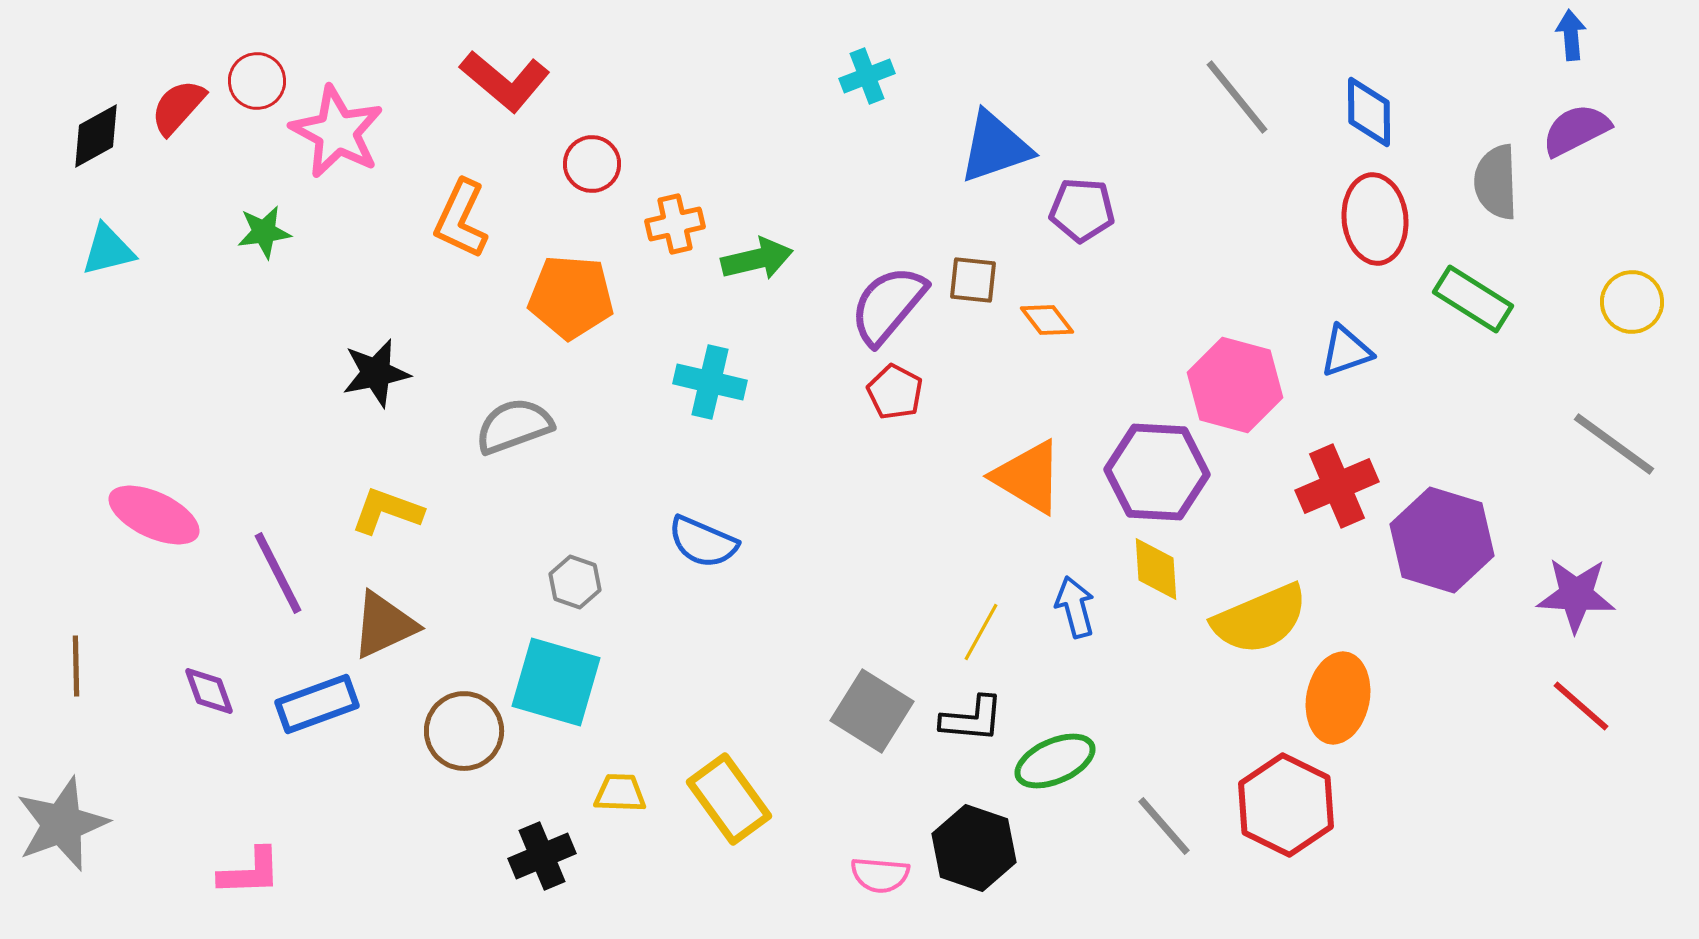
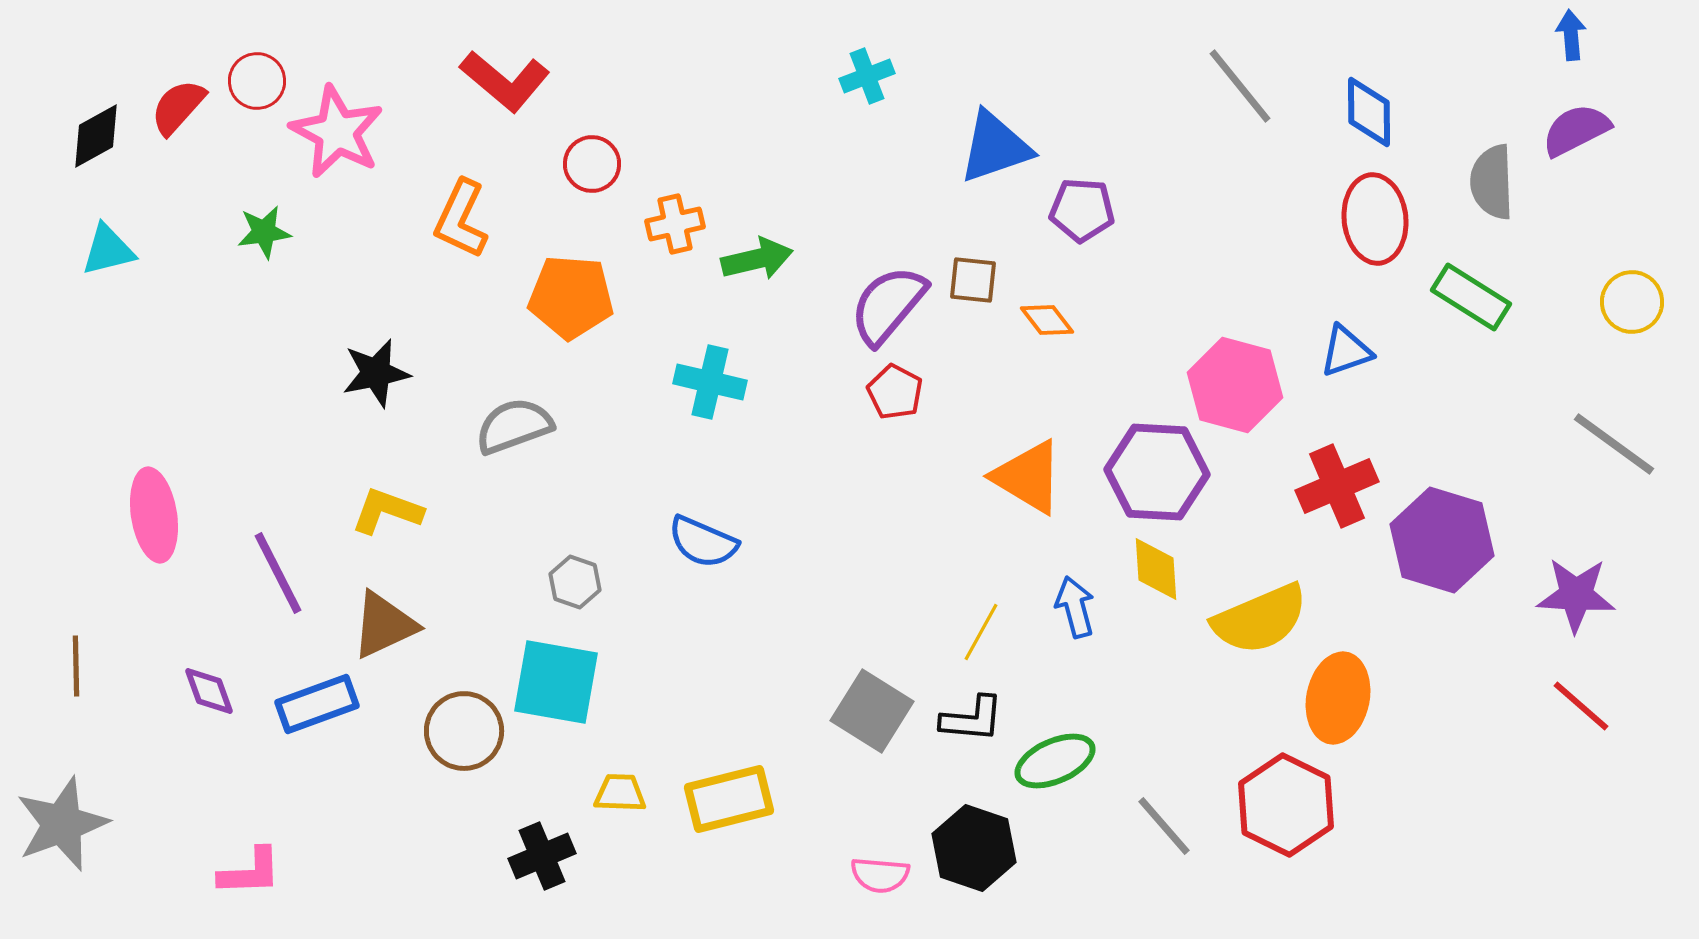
gray line at (1237, 97): moved 3 px right, 11 px up
gray semicircle at (1496, 182): moved 4 px left
green rectangle at (1473, 299): moved 2 px left, 2 px up
pink ellipse at (154, 515): rotated 56 degrees clockwise
cyan square at (556, 682): rotated 6 degrees counterclockwise
yellow rectangle at (729, 799): rotated 68 degrees counterclockwise
